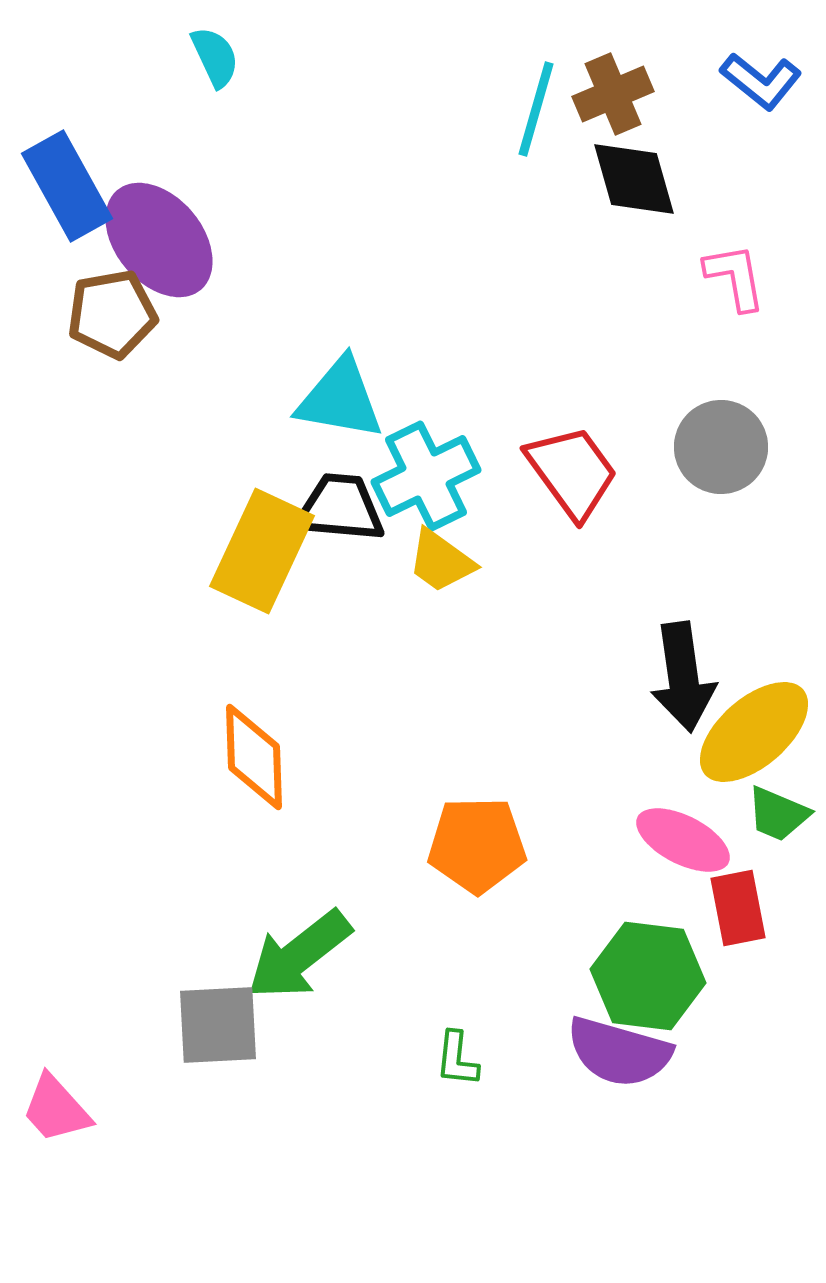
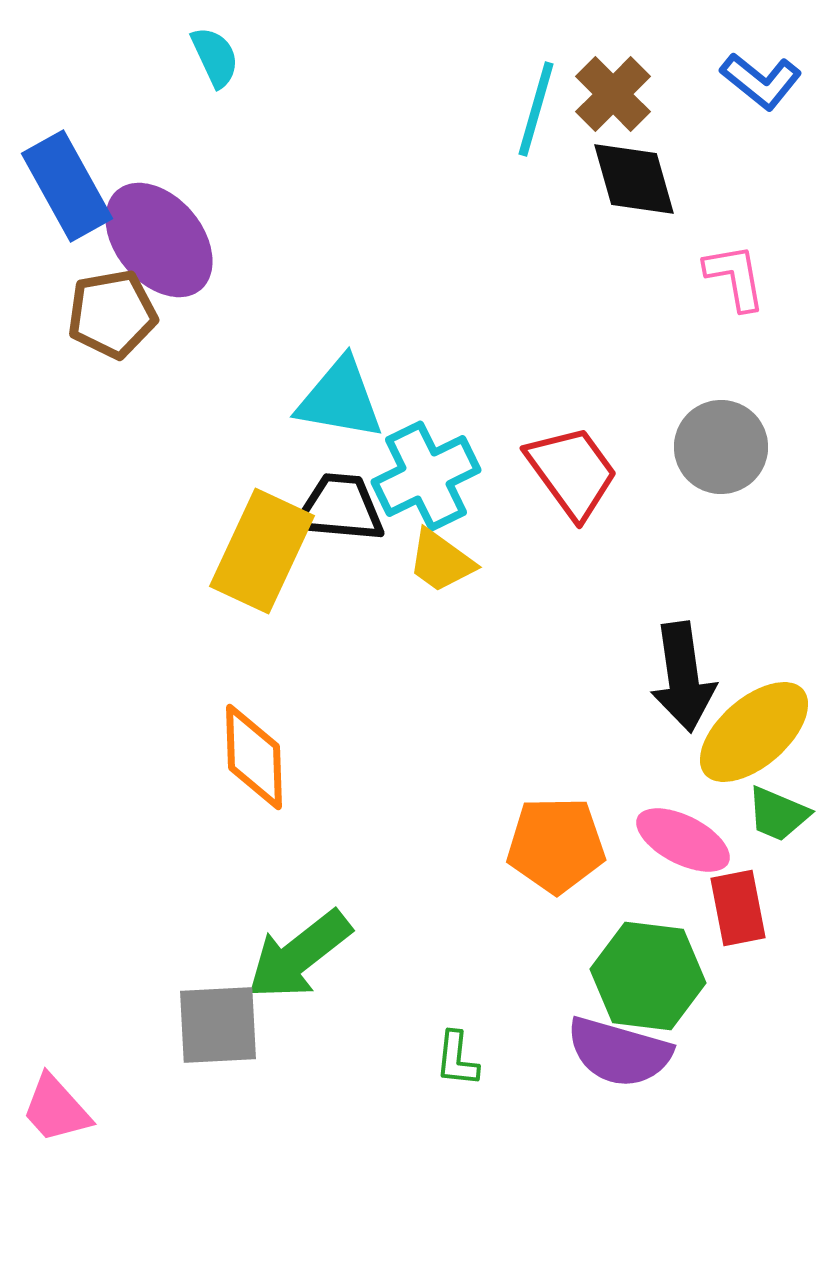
brown cross: rotated 22 degrees counterclockwise
orange pentagon: moved 79 px right
